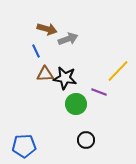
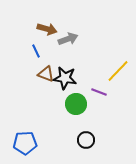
brown triangle: moved 1 px right; rotated 24 degrees clockwise
blue pentagon: moved 1 px right, 3 px up
